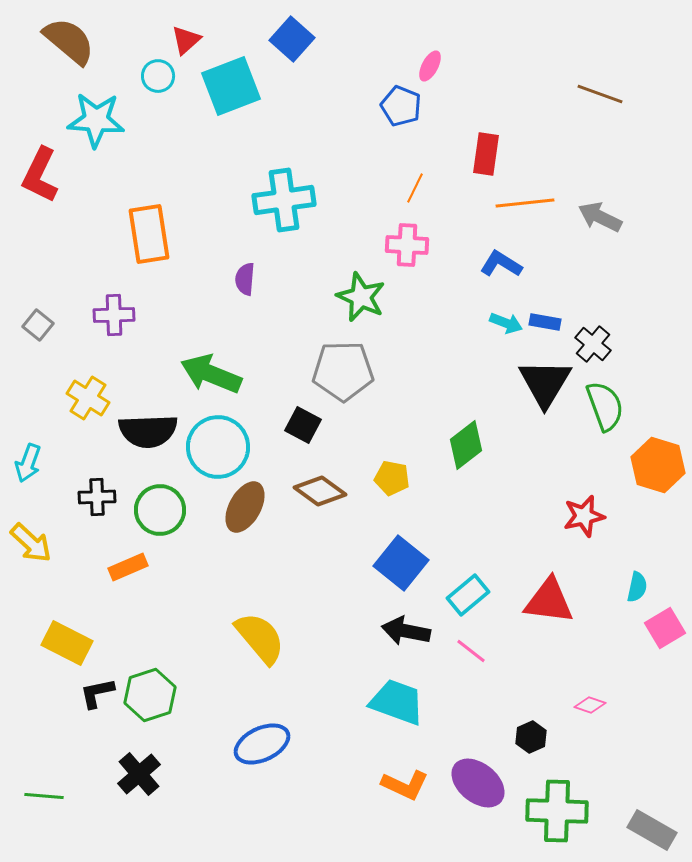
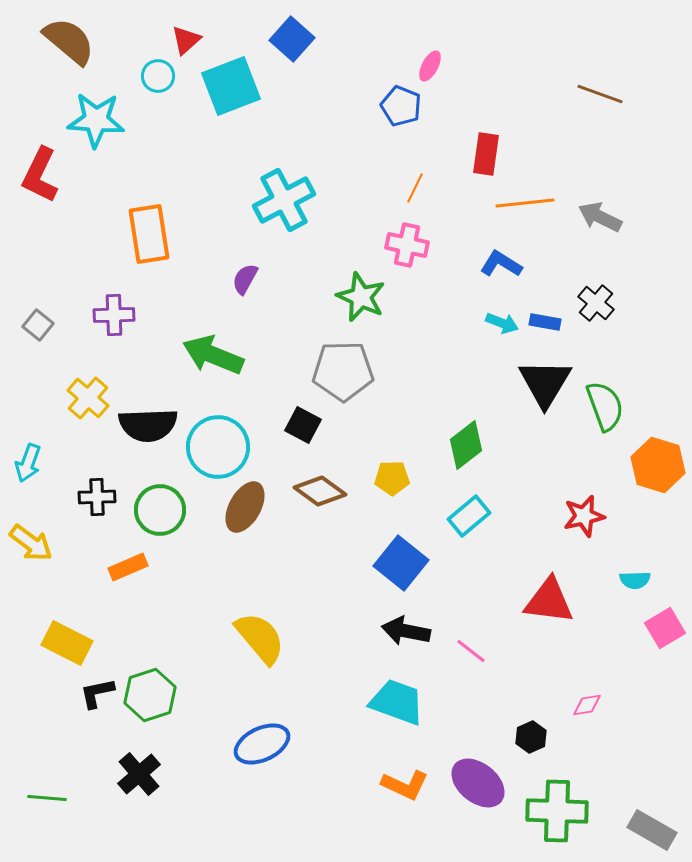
cyan cross at (284, 200): rotated 20 degrees counterclockwise
pink cross at (407, 245): rotated 9 degrees clockwise
purple semicircle at (245, 279): rotated 24 degrees clockwise
cyan arrow at (506, 323): moved 4 px left
black cross at (593, 344): moved 3 px right, 41 px up
green arrow at (211, 374): moved 2 px right, 19 px up
yellow cross at (88, 398): rotated 9 degrees clockwise
black semicircle at (148, 431): moved 6 px up
yellow pentagon at (392, 478): rotated 12 degrees counterclockwise
yellow arrow at (31, 543): rotated 6 degrees counterclockwise
cyan semicircle at (637, 587): moved 2 px left, 7 px up; rotated 76 degrees clockwise
cyan rectangle at (468, 595): moved 1 px right, 79 px up
pink diamond at (590, 705): moved 3 px left; rotated 28 degrees counterclockwise
green line at (44, 796): moved 3 px right, 2 px down
